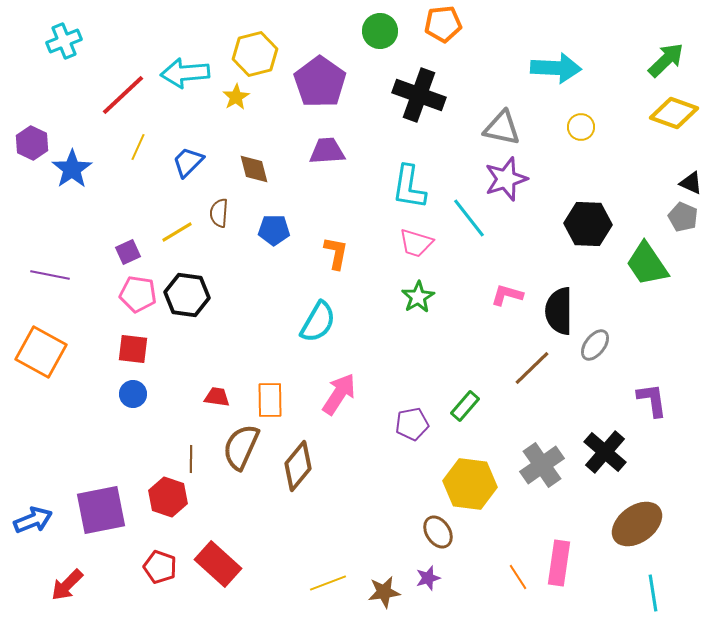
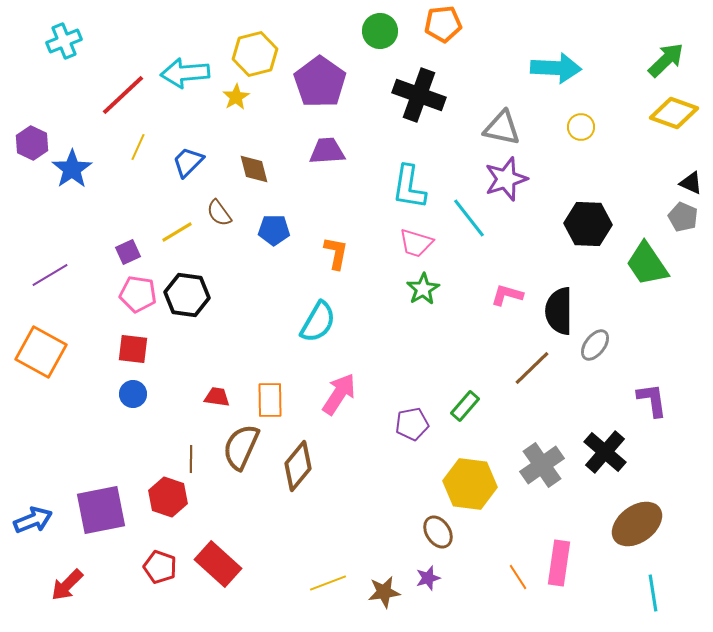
brown semicircle at (219, 213): rotated 40 degrees counterclockwise
purple line at (50, 275): rotated 42 degrees counterclockwise
green star at (418, 297): moved 5 px right, 8 px up
